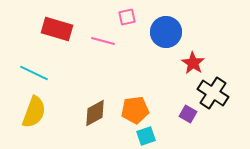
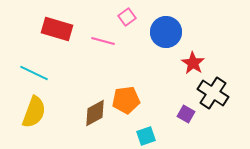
pink square: rotated 24 degrees counterclockwise
orange pentagon: moved 9 px left, 10 px up
purple square: moved 2 px left
